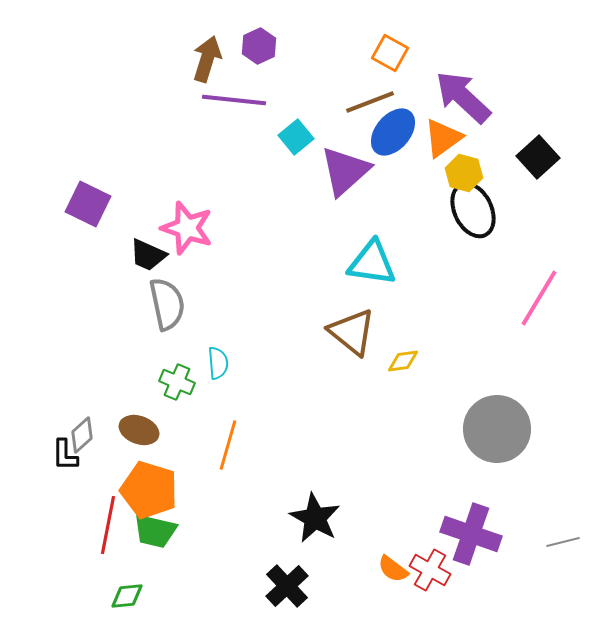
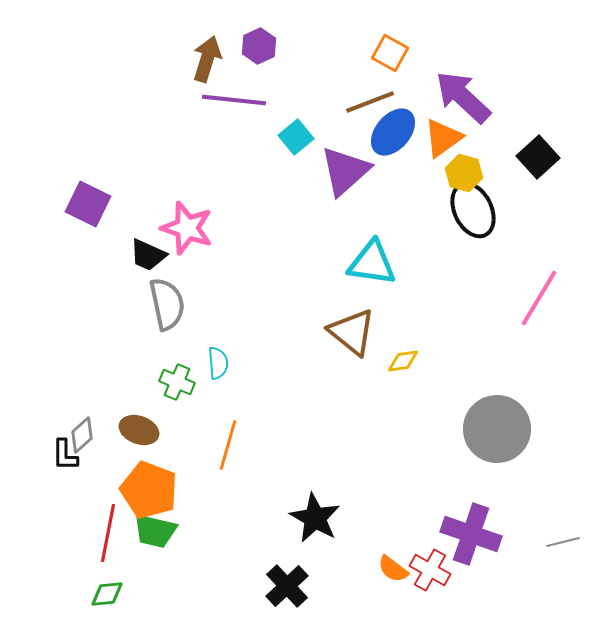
orange pentagon: rotated 4 degrees clockwise
red line: moved 8 px down
green diamond: moved 20 px left, 2 px up
